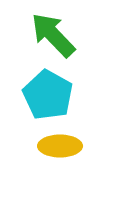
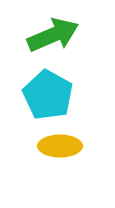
green arrow: rotated 111 degrees clockwise
